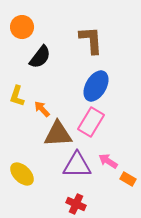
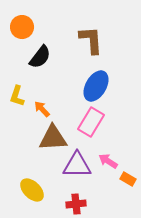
brown triangle: moved 5 px left, 4 px down
yellow ellipse: moved 10 px right, 16 px down
red cross: rotated 30 degrees counterclockwise
